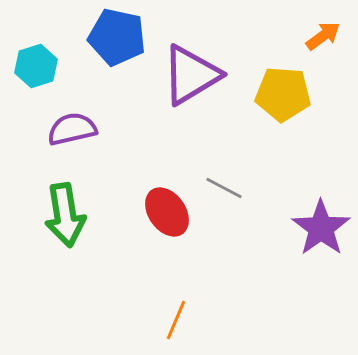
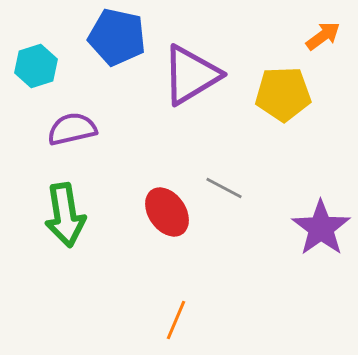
yellow pentagon: rotated 6 degrees counterclockwise
